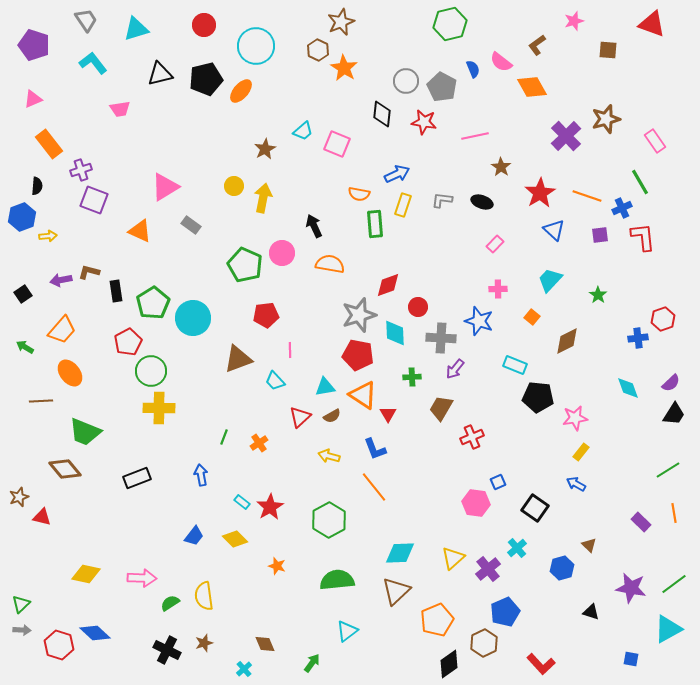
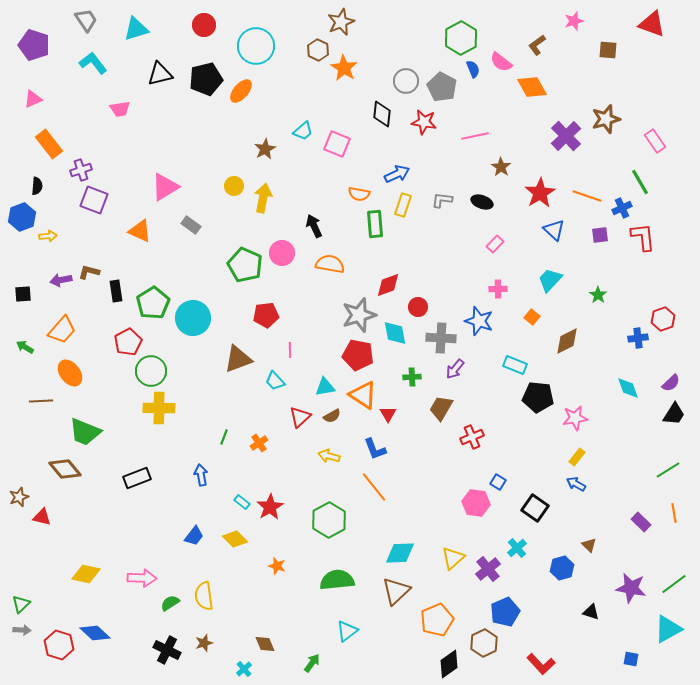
green hexagon at (450, 24): moved 11 px right, 14 px down; rotated 16 degrees counterclockwise
black square at (23, 294): rotated 30 degrees clockwise
cyan diamond at (395, 333): rotated 8 degrees counterclockwise
yellow rectangle at (581, 452): moved 4 px left, 5 px down
blue square at (498, 482): rotated 35 degrees counterclockwise
